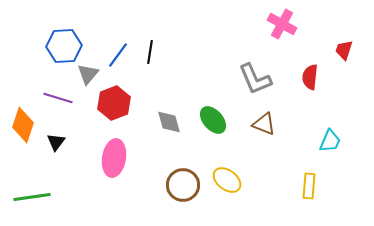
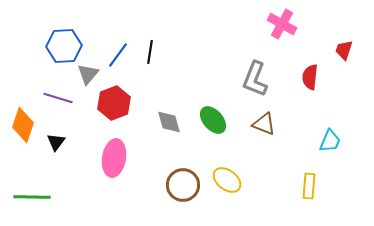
gray L-shape: rotated 45 degrees clockwise
green line: rotated 9 degrees clockwise
